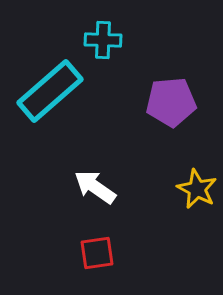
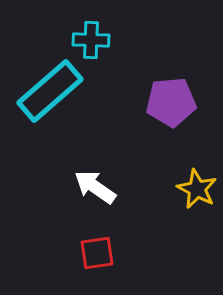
cyan cross: moved 12 px left
